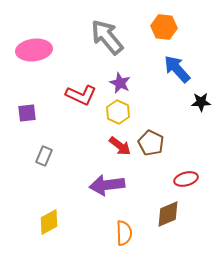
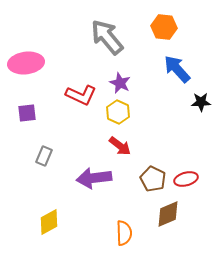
pink ellipse: moved 8 px left, 13 px down
brown pentagon: moved 2 px right, 36 px down
purple arrow: moved 13 px left, 7 px up
